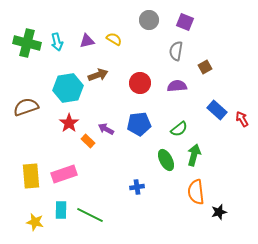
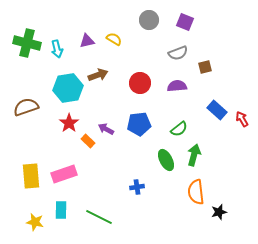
cyan arrow: moved 7 px down
gray semicircle: moved 2 px right, 2 px down; rotated 120 degrees counterclockwise
brown square: rotated 16 degrees clockwise
green line: moved 9 px right, 2 px down
